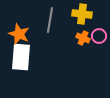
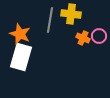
yellow cross: moved 11 px left
orange star: moved 1 px right
white rectangle: rotated 12 degrees clockwise
